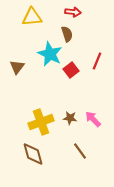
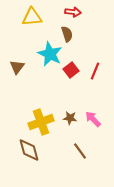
red line: moved 2 px left, 10 px down
brown diamond: moved 4 px left, 4 px up
